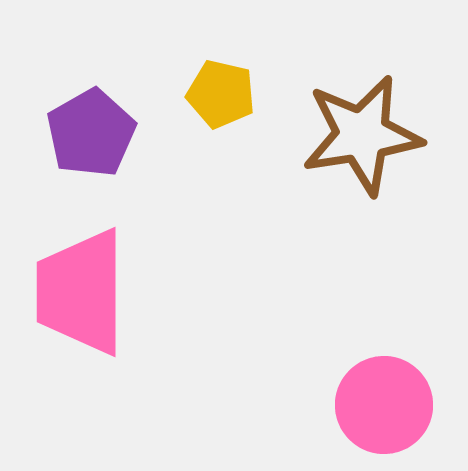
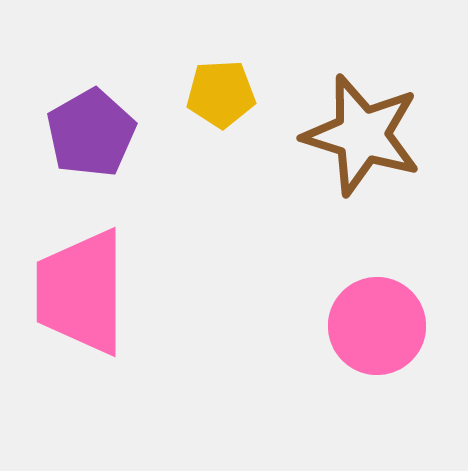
yellow pentagon: rotated 16 degrees counterclockwise
brown star: rotated 26 degrees clockwise
pink circle: moved 7 px left, 79 px up
